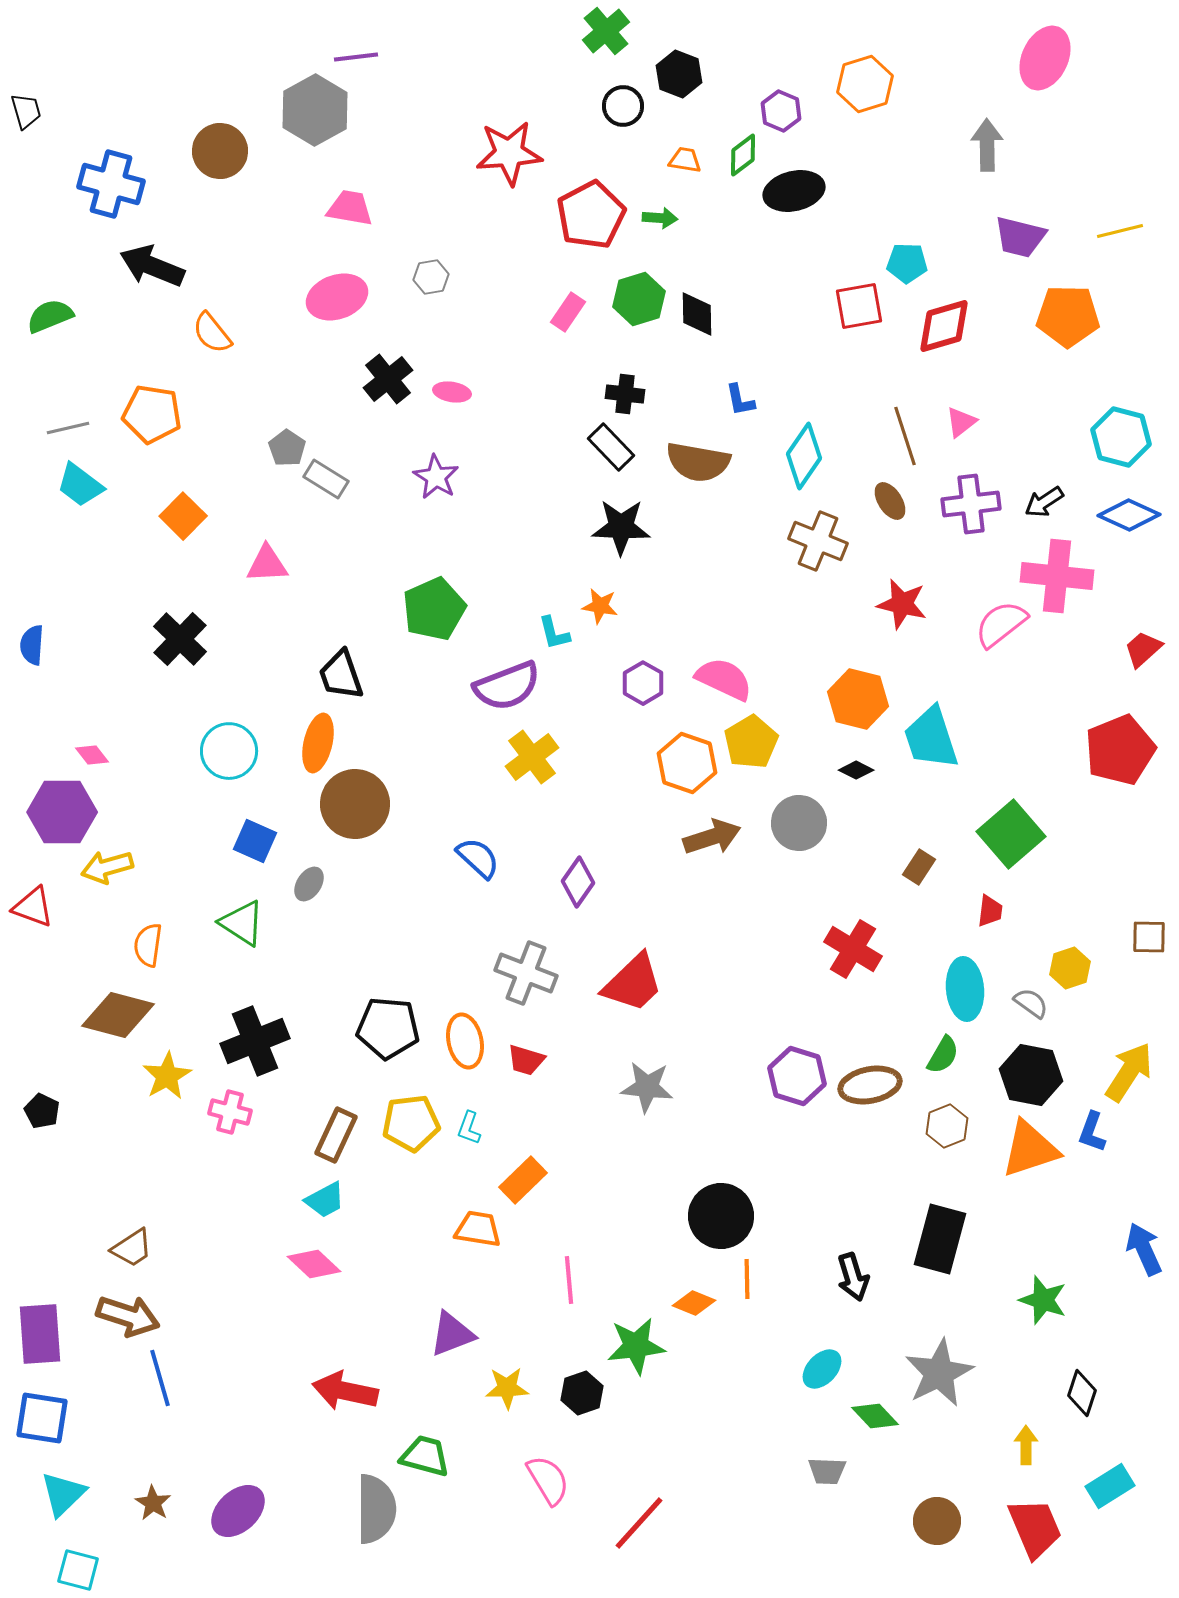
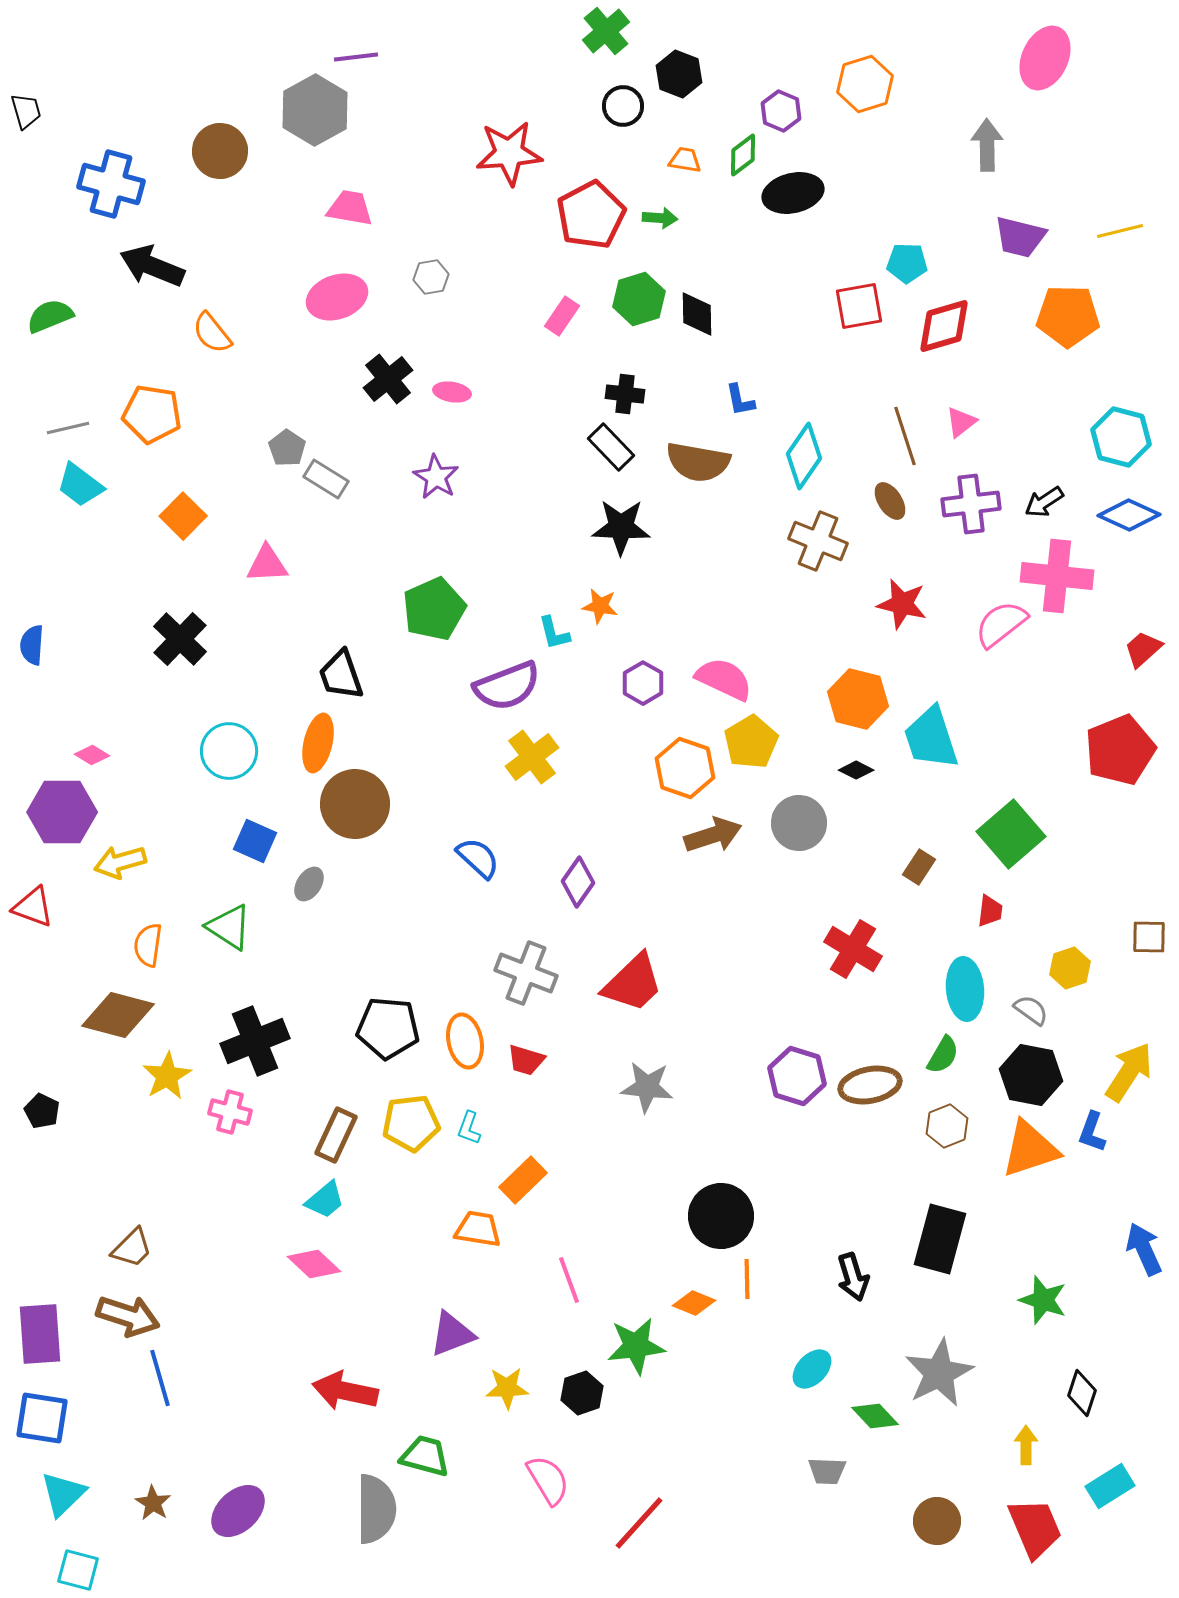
black ellipse at (794, 191): moved 1 px left, 2 px down
pink rectangle at (568, 312): moved 6 px left, 4 px down
pink diamond at (92, 755): rotated 20 degrees counterclockwise
orange hexagon at (687, 763): moved 2 px left, 5 px down
brown arrow at (712, 837): moved 1 px right, 2 px up
yellow arrow at (107, 867): moved 13 px right, 5 px up
green triangle at (242, 923): moved 13 px left, 4 px down
gray semicircle at (1031, 1003): moved 7 px down
cyan trapezoid at (325, 1200): rotated 12 degrees counterclockwise
brown trapezoid at (132, 1248): rotated 12 degrees counterclockwise
pink line at (569, 1280): rotated 15 degrees counterclockwise
cyan ellipse at (822, 1369): moved 10 px left
